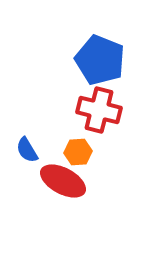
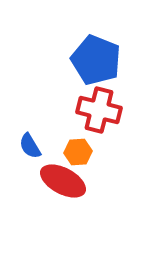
blue pentagon: moved 4 px left
blue semicircle: moved 3 px right, 4 px up
